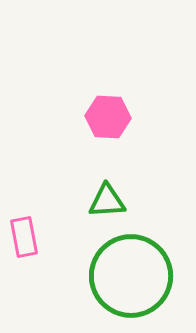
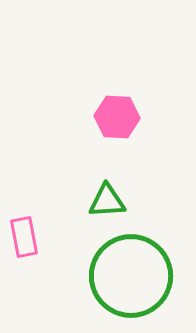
pink hexagon: moved 9 px right
